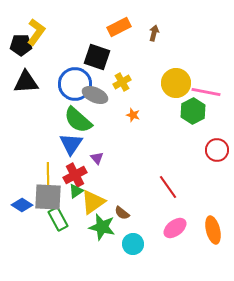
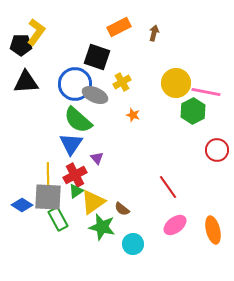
brown semicircle: moved 4 px up
pink ellipse: moved 3 px up
